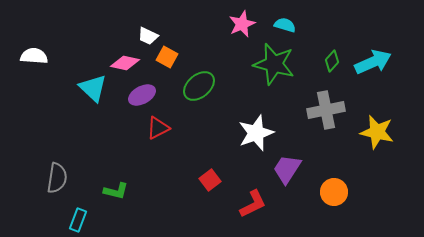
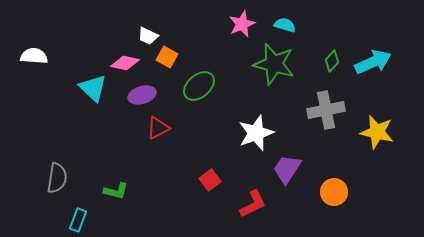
purple ellipse: rotated 12 degrees clockwise
